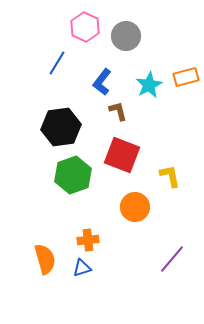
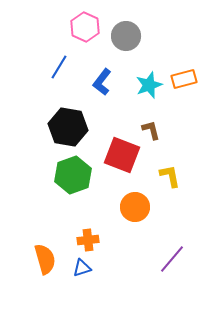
blue line: moved 2 px right, 4 px down
orange rectangle: moved 2 px left, 2 px down
cyan star: rotated 8 degrees clockwise
brown L-shape: moved 33 px right, 19 px down
black hexagon: moved 7 px right; rotated 18 degrees clockwise
